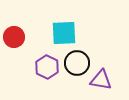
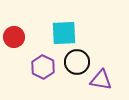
black circle: moved 1 px up
purple hexagon: moved 4 px left
